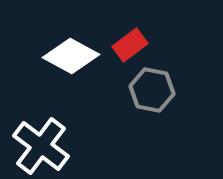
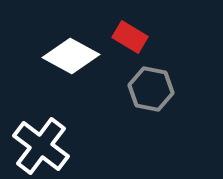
red rectangle: moved 8 px up; rotated 68 degrees clockwise
gray hexagon: moved 1 px left, 1 px up
